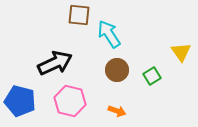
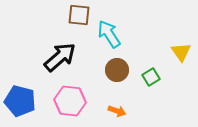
black arrow: moved 5 px right, 6 px up; rotated 16 degrees counterclockwise
green square: moved 1 px left, 1 px down
pink hexagon: rotated 8 degrees counterclockwise
